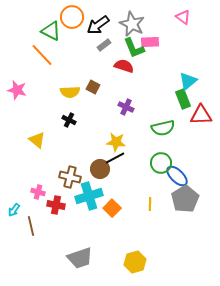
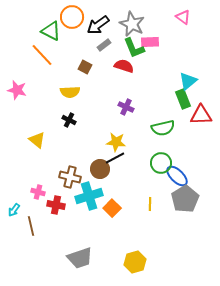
brown square: moved 8 px left, 20 px up
